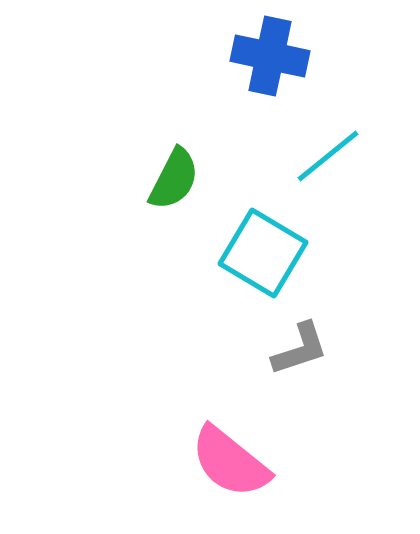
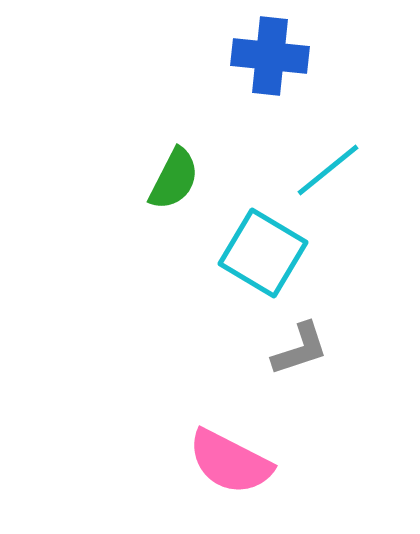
blue cross: rotated 6 degrees counterclockwise
cyan line: moved 14 px down
pink semicircle: rotated 12 degrees counterclockwise
